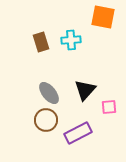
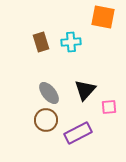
cyan cross: moved 2 px down
